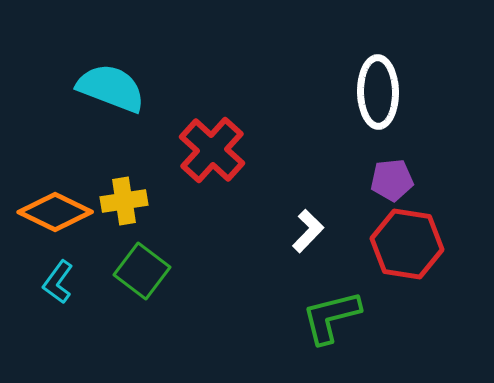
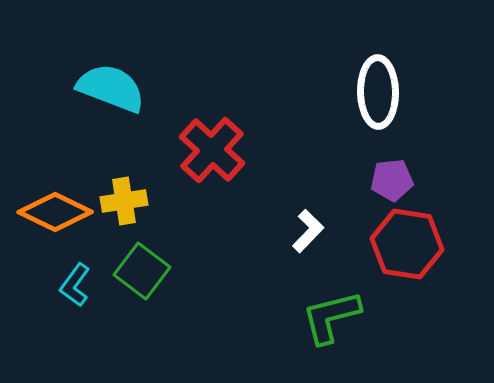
cyan L-shape: moved 17 px right, 3 px down
